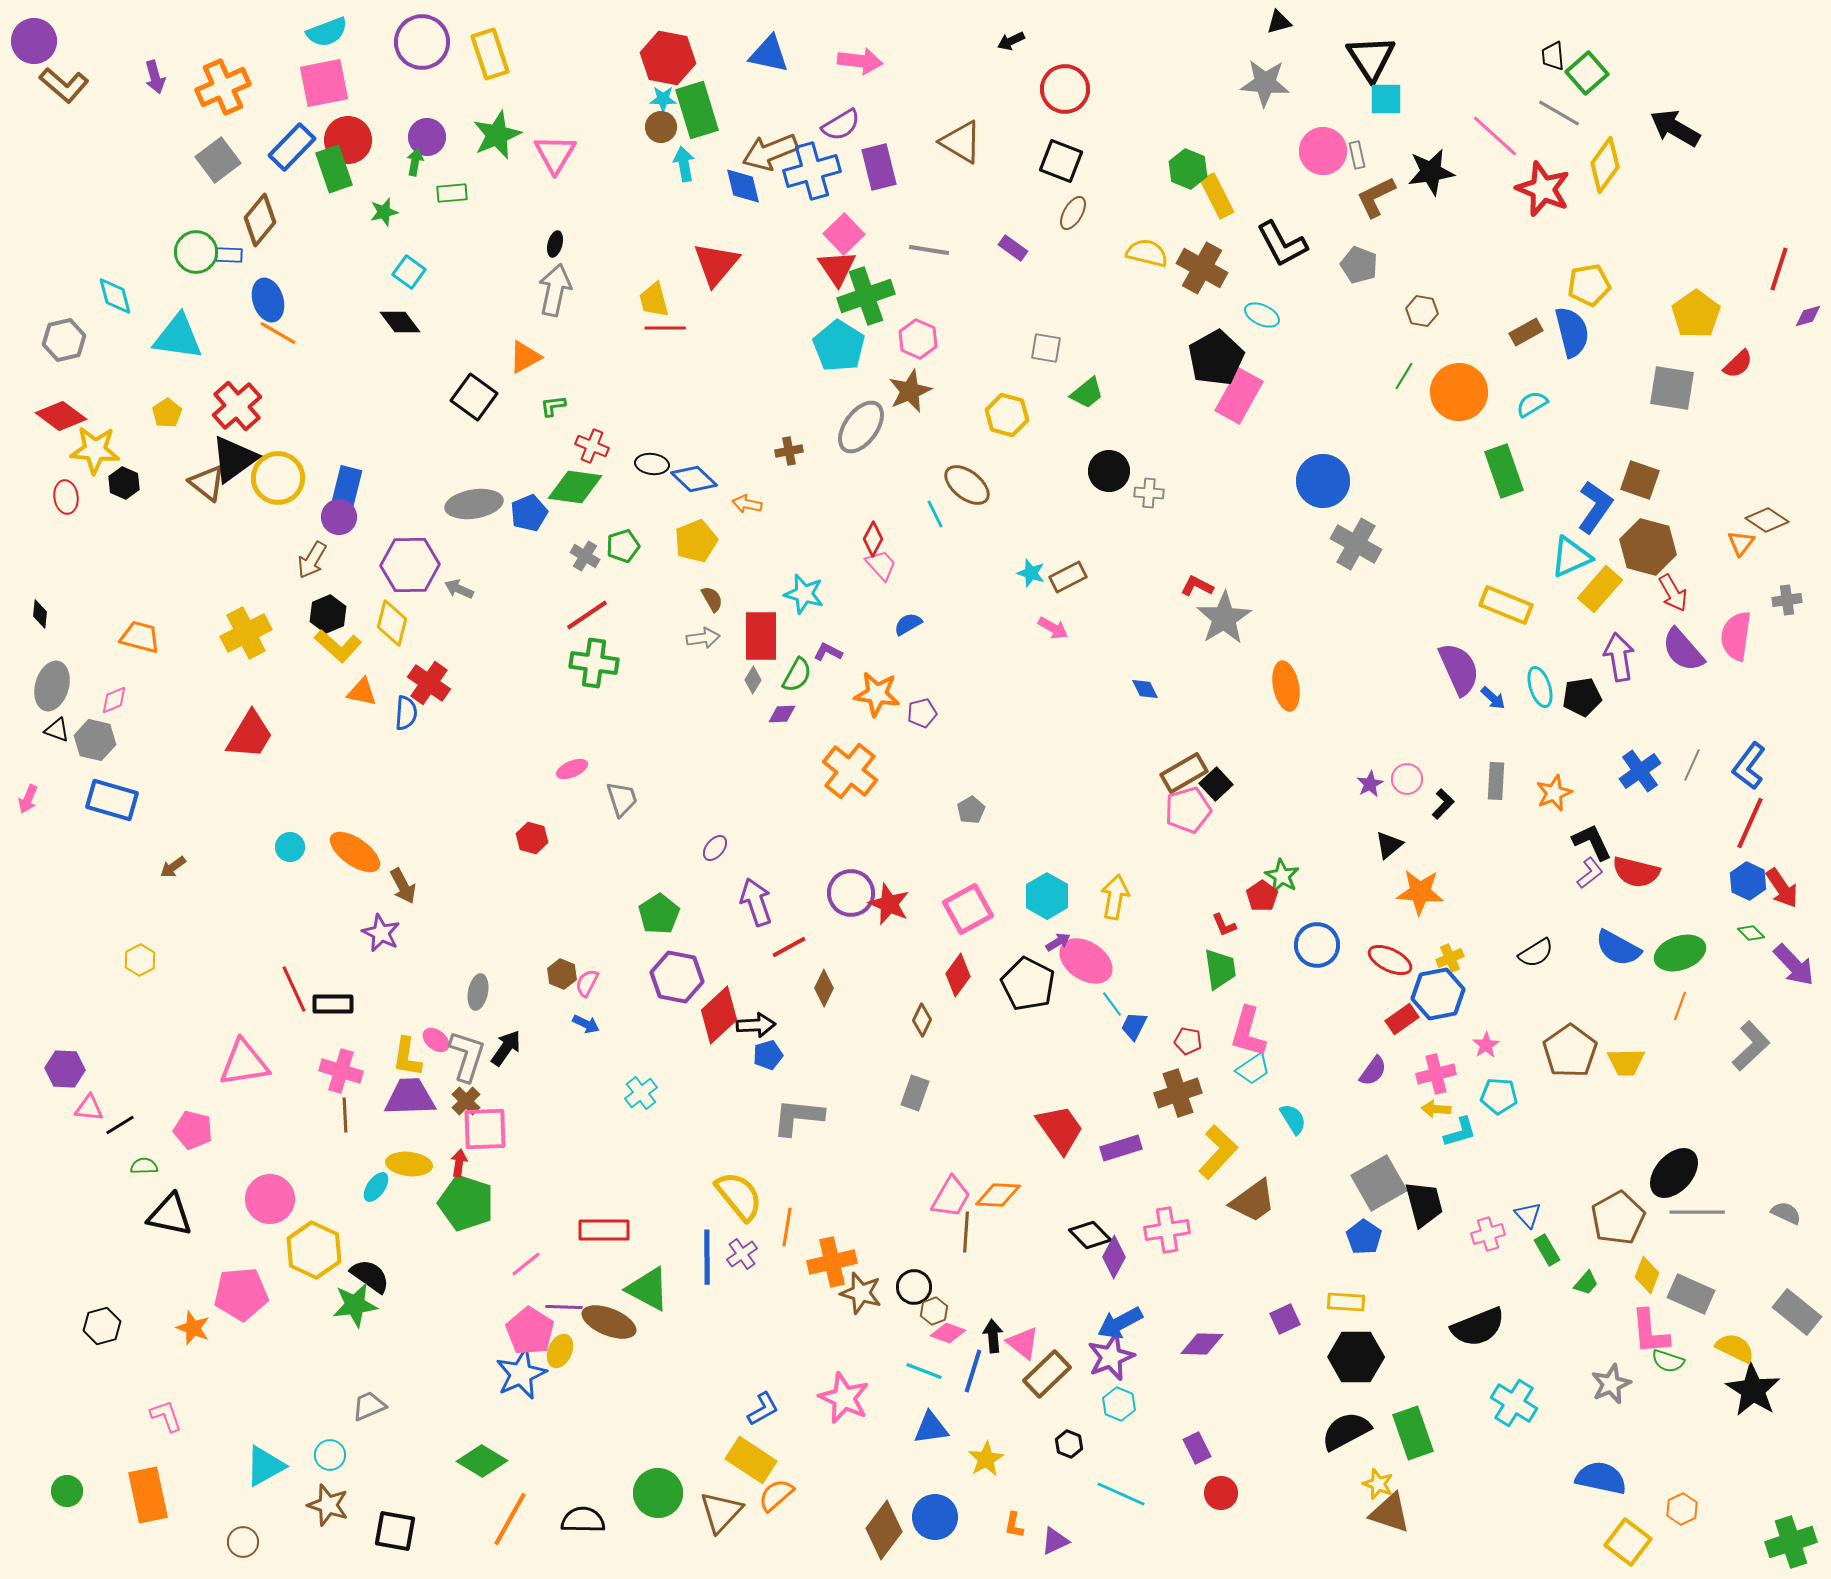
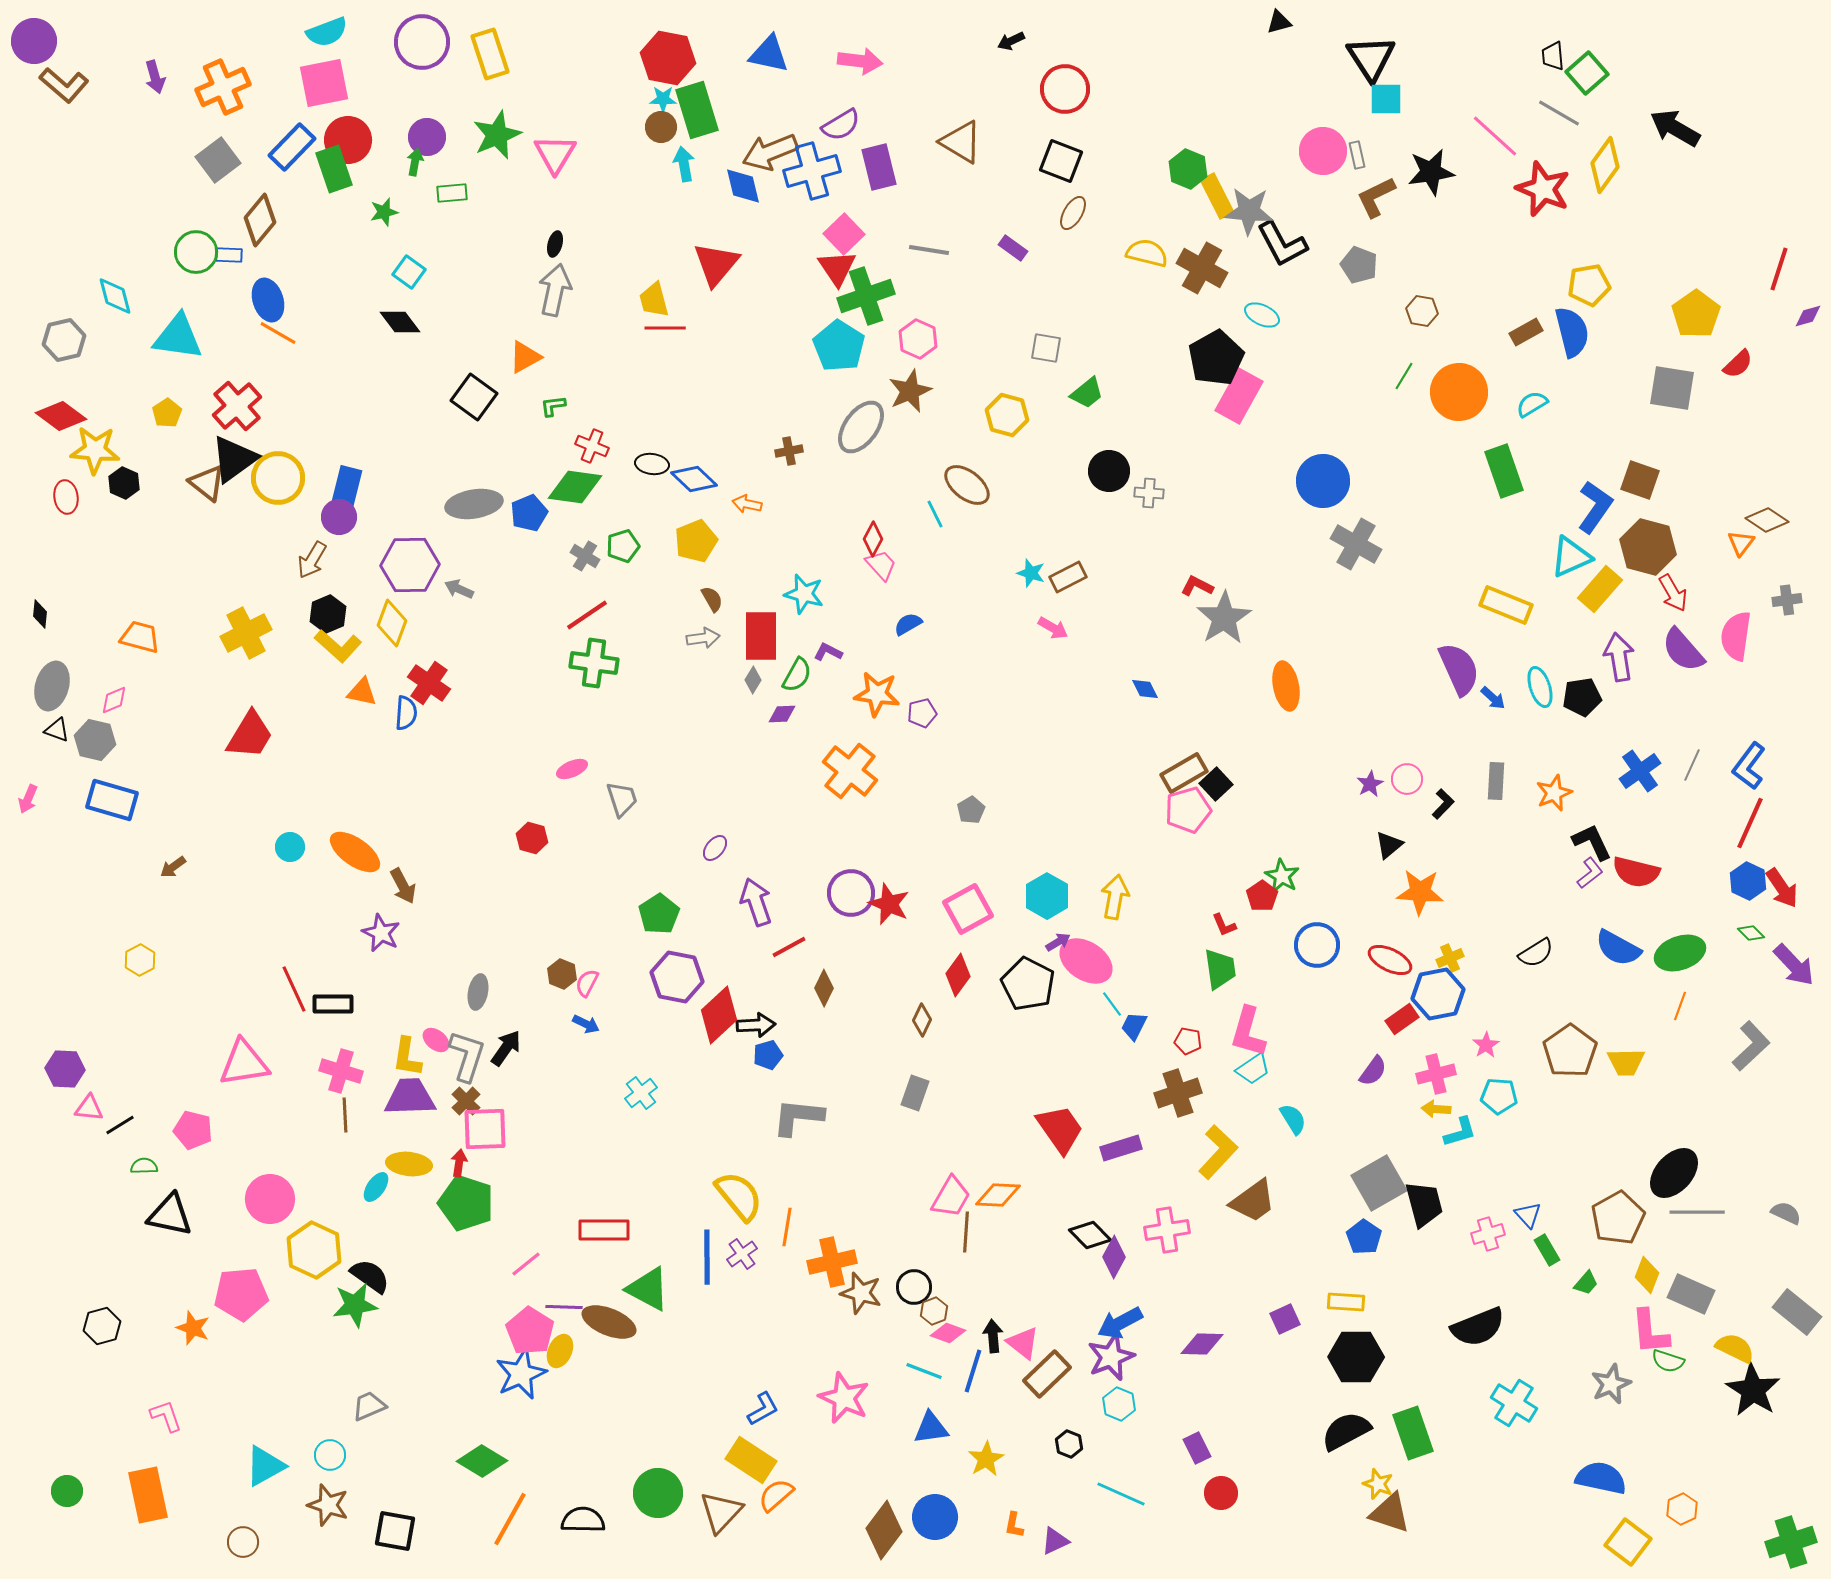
gray star at (1265, 83): moved 16 px left, 128 px down
yellow diamond at (392, 623): rotated 6 degrees clockwise
